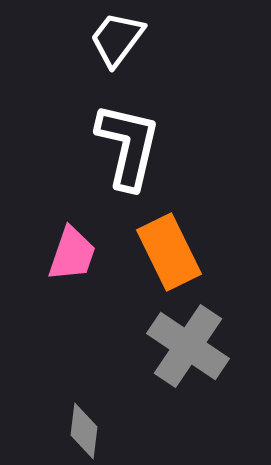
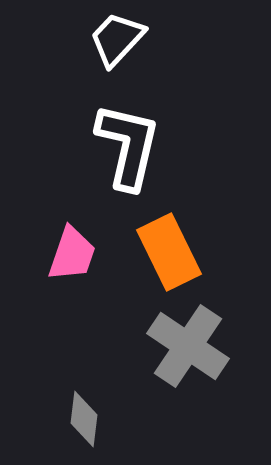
white trapezoid: rotated 6 degrees clockwise
gray diamond: moved 12 px up
